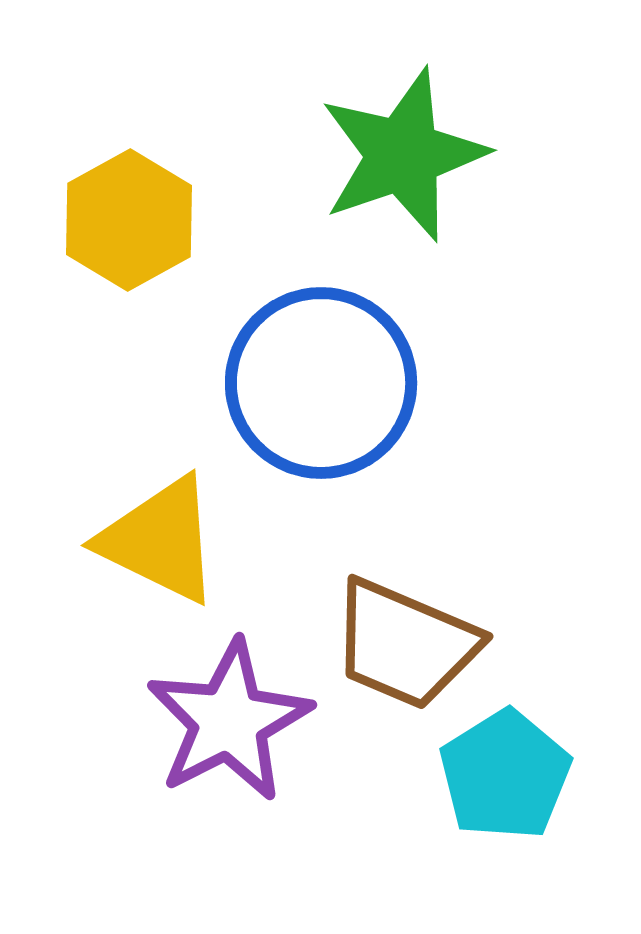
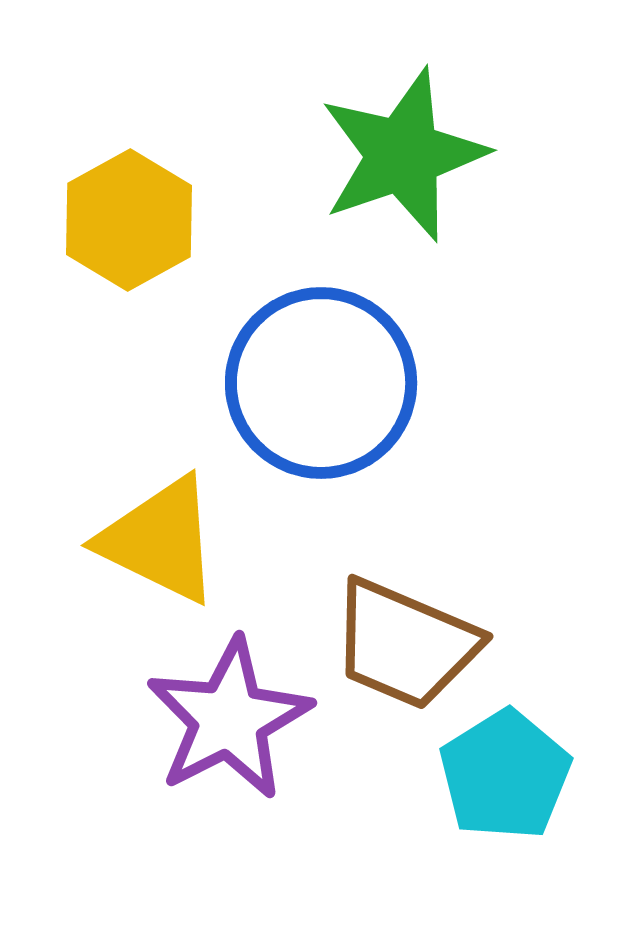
purple star: moved 2 px up
